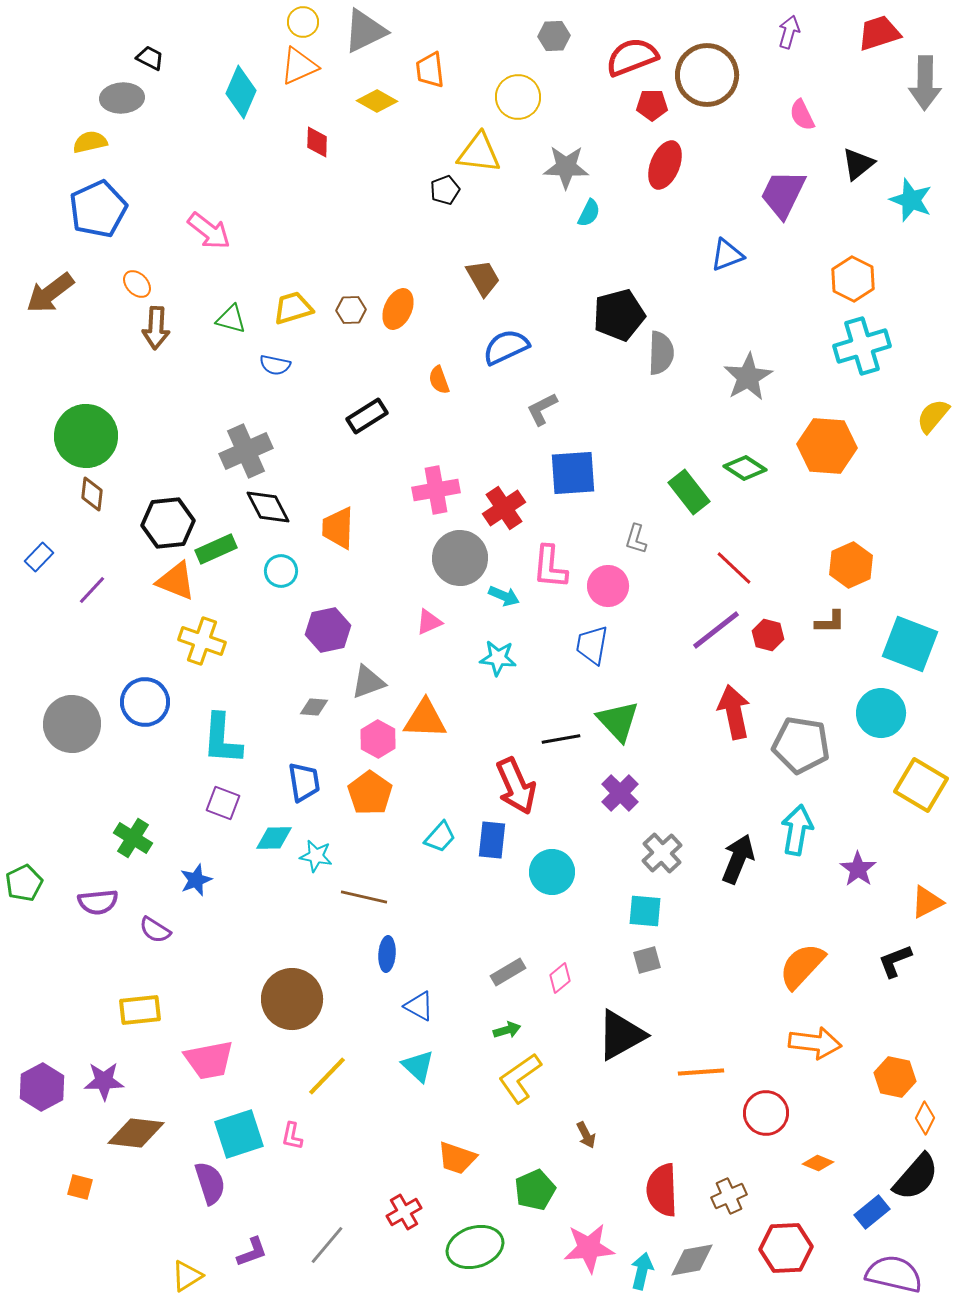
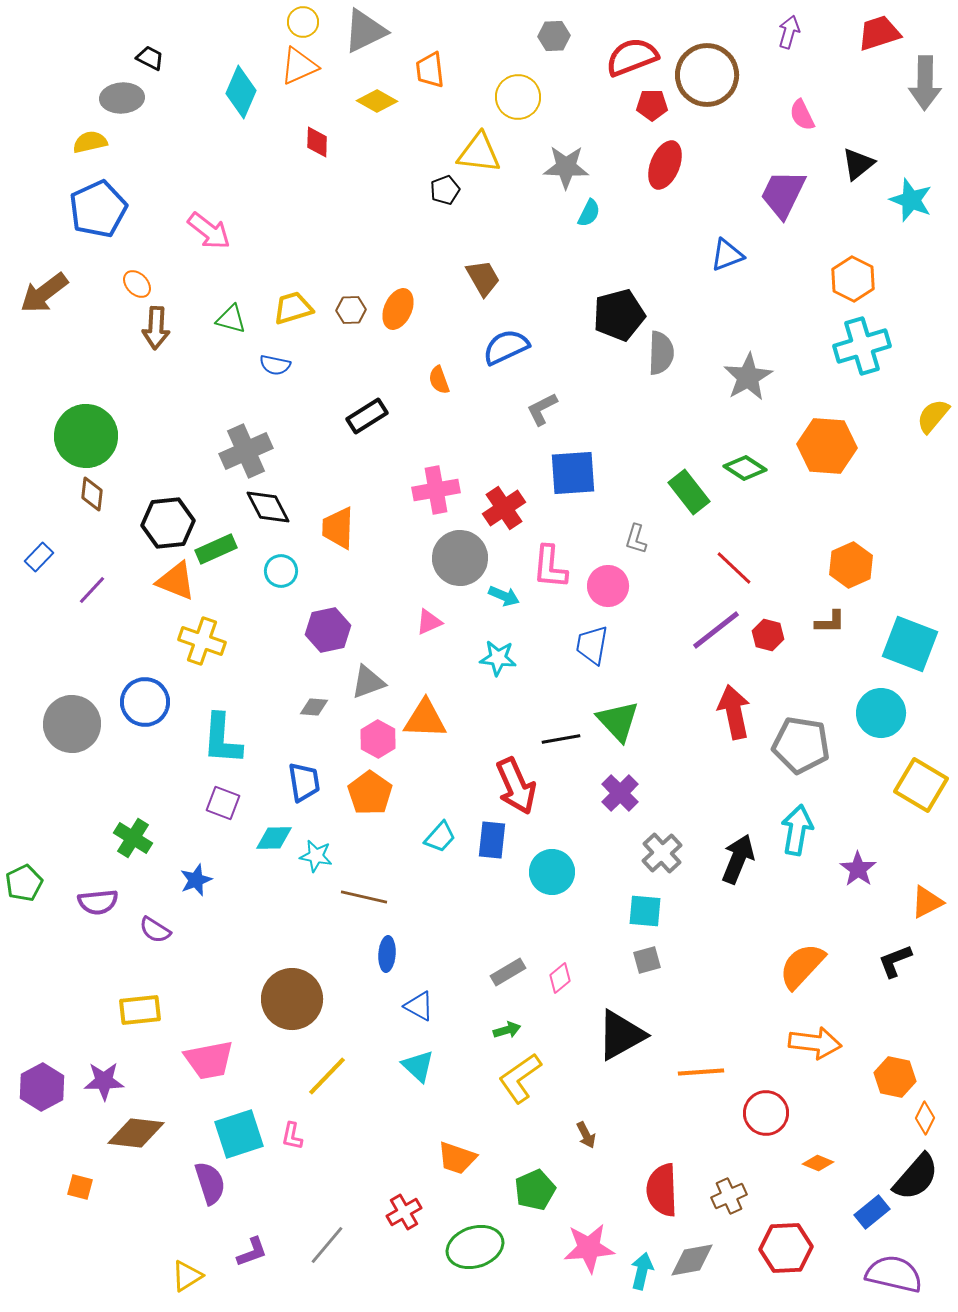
brown arrow at (50, 293): moved 6 px left
